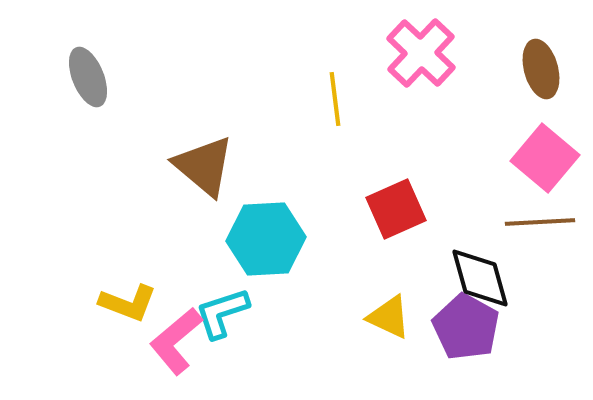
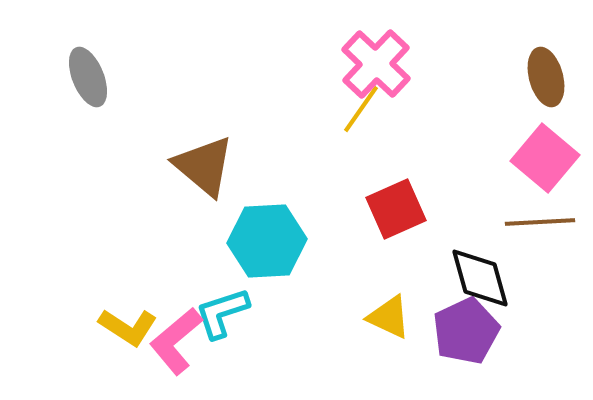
pink cross: moved 45 px left, 11 px down
brown ellipse: moved 5 px right, 8 px down
yellow line: moved 26 px right, 10 px down; rotated 42 degrees clockwise
cyan hexagon: moved 1 px right, 2 px down
yellow L-shape: moved 24 px down; rotated 12 degrees clockwise
purple pentagon: moved 4 px down; rotated 18 degrees clockwise
